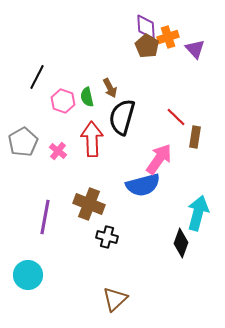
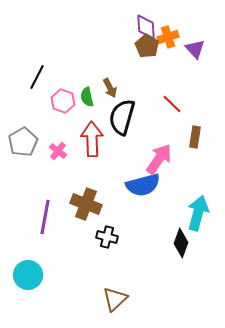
red line: moved 4 px left, 13 px up
brown cross: moved 3 px left
